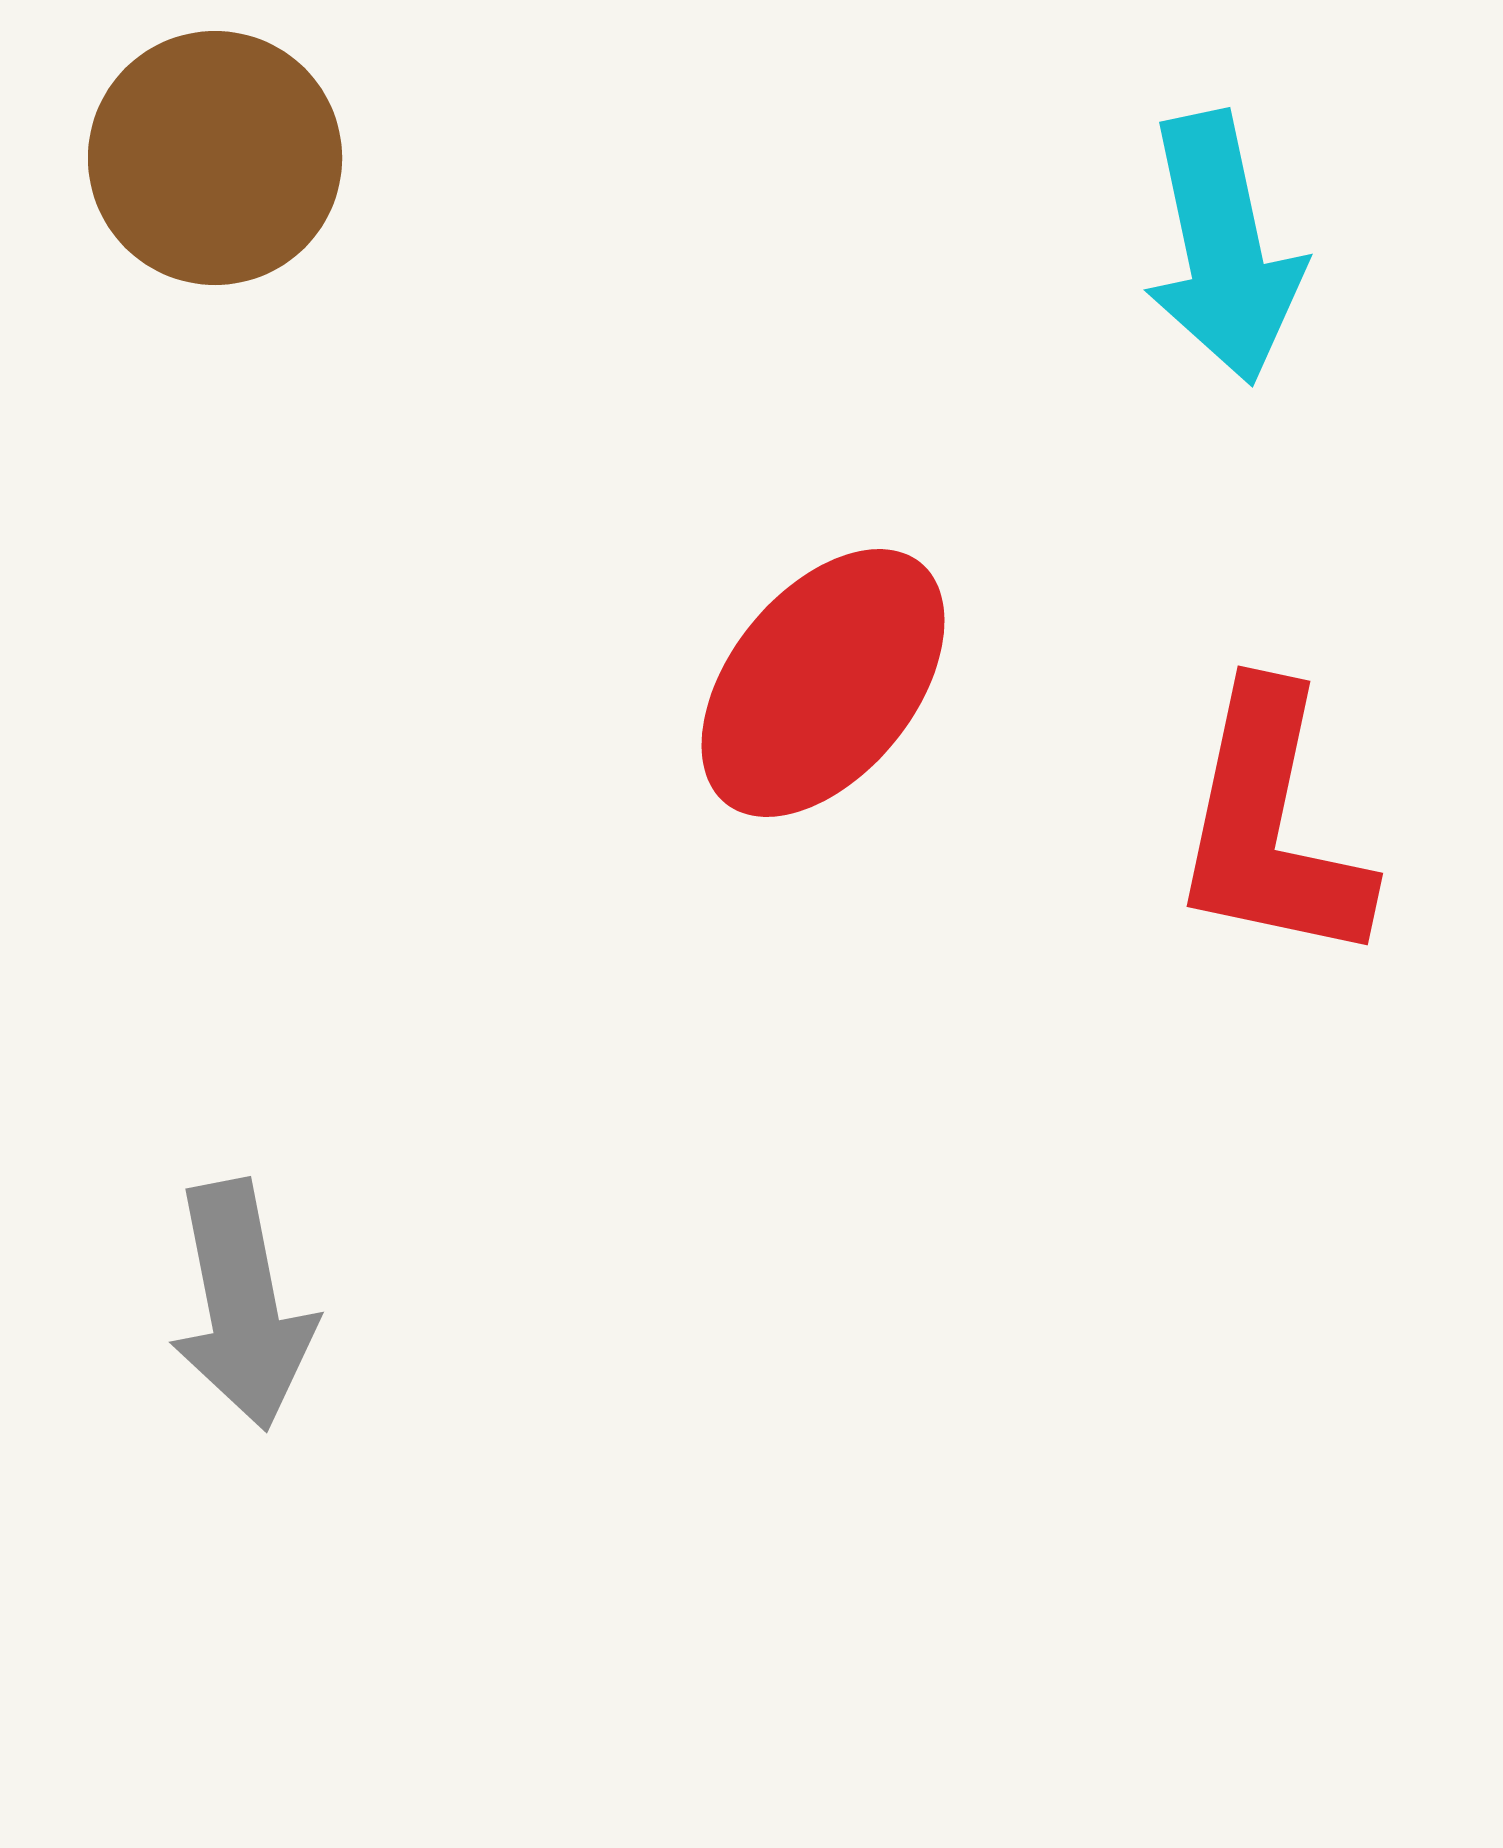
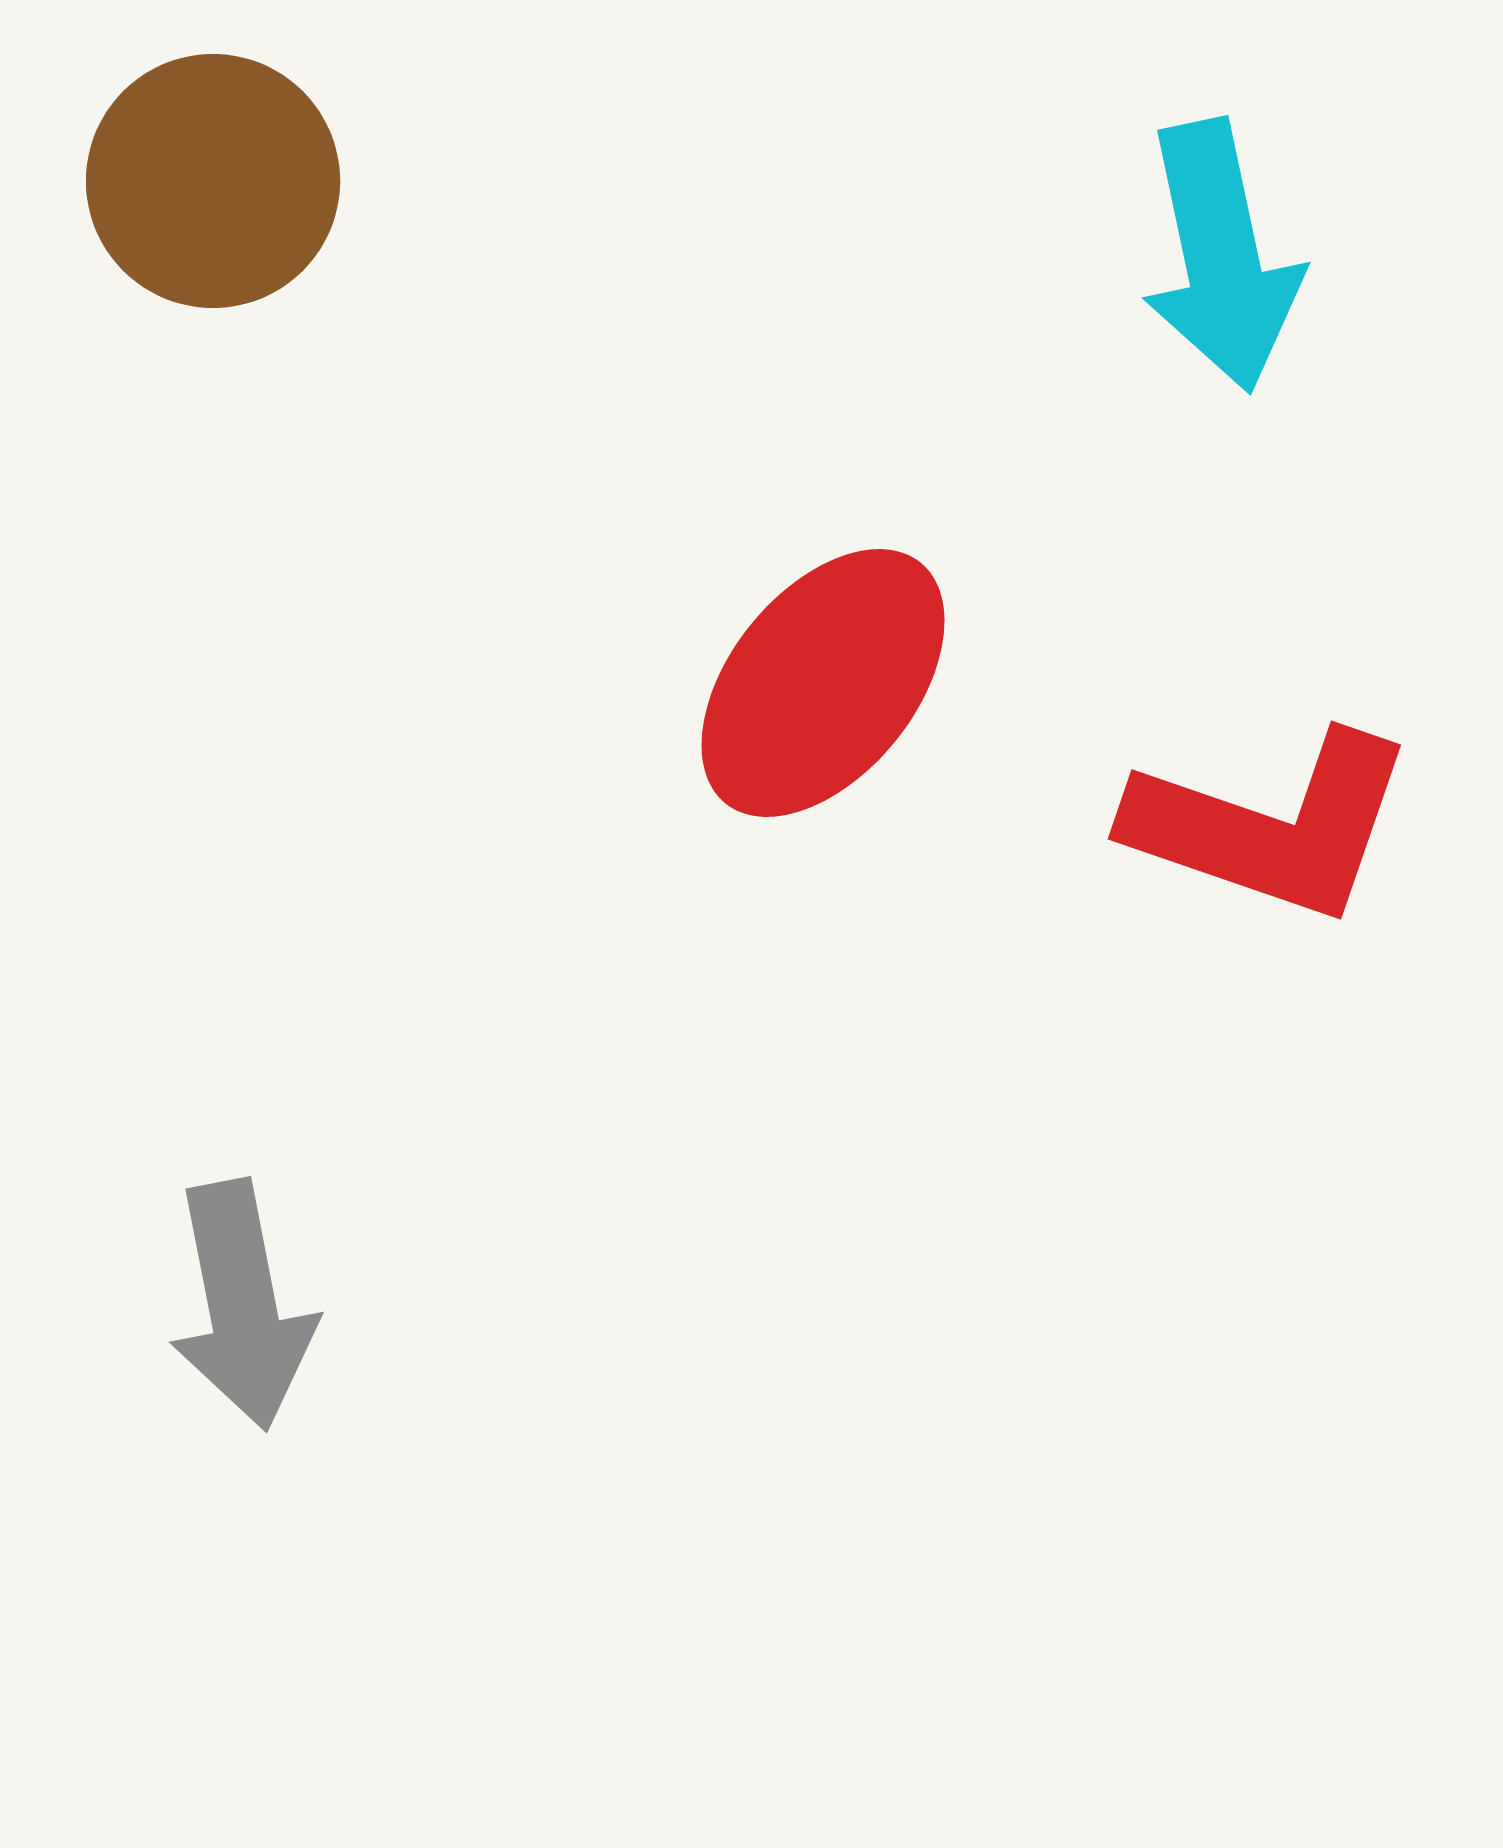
brown circle: moved 2 px left, 23 px down
cyan arrow: moved 2 px left, 8 px down
red L-shape: rotated 83 degrees counterclockwise
